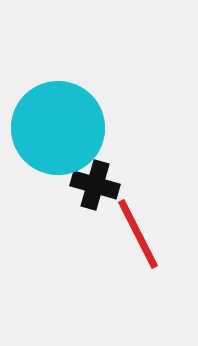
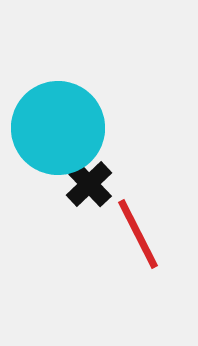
black cross: moved 6 px left, 1 px up; rotated 30 degrees clockwise
